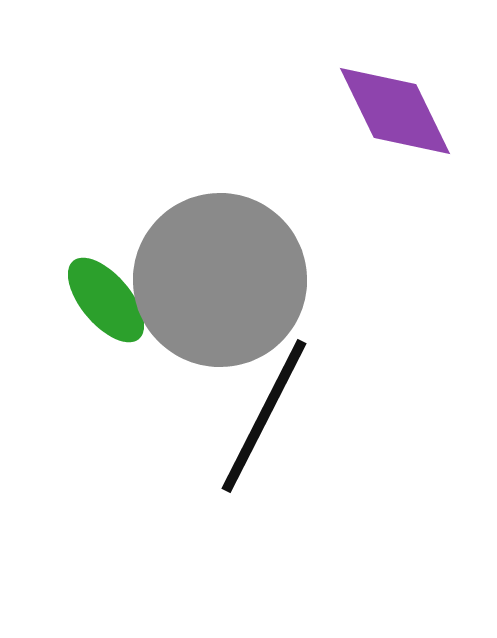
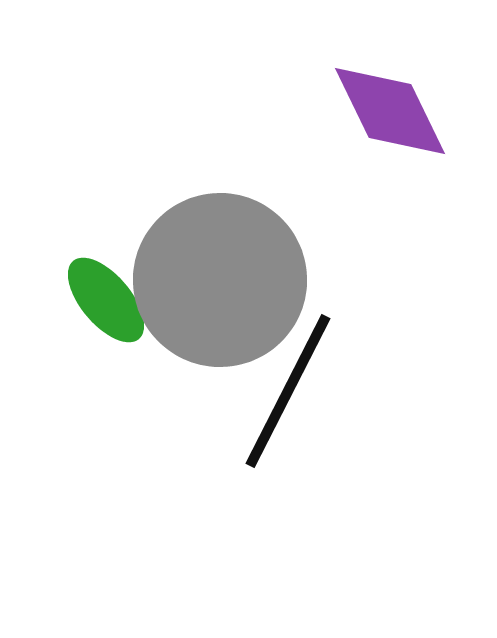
purple diamond: moved 5 px left
black line: moved 24 px right, 25 px up
